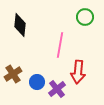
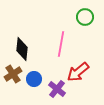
black diamond: moved 2 px right, 24 px down
pink line: moved 1 px right, 1 px up
red arrow: rotated 45 degrees clockwise
blue circle: moved 3 px left, 3 px up
purple cross: rotated 12 degrees counterclockwise
